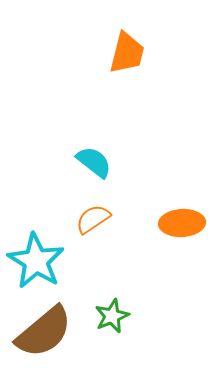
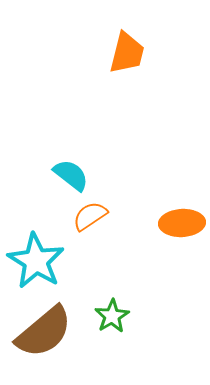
cyan semicircle: moved 23 px left, 13 px down
orange semicircle: moved 3 px left, 3 px up
green star: rotated 8 degrees counterclockwise
